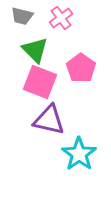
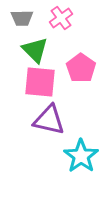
gray trapezoid: moved 2 px down; rotated 15 degrees counterclockwise
pink square: rotated 16 degrees counterclockwise
cyan star: moved 2 px right, 2 px down
